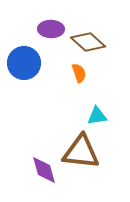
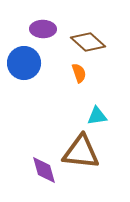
purple ellipse: moved 8 px left
